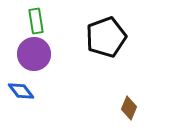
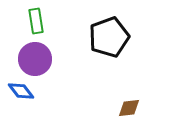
black pentagon: moved 3 px right
purple circle: moved 1 px right, 5 px down
brown diamond: rotated 60 degrees clockwise
